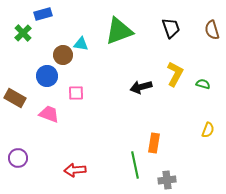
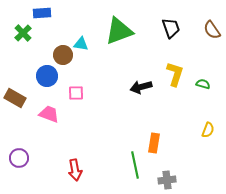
blue rectangle: moved 1 px left, 1 px up; rotated 12 degrees clockwise
brown semicircle: rotated 18 degrees counterclockwise
yellow L-shape: rotated 10 degrees counterclockwise
purple circle: moved 1 px right
red arrow: rotated 95 degrees counterclockwise
